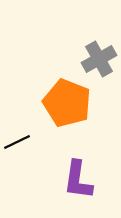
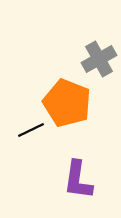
black line: moved 14 px right, 12 px up
